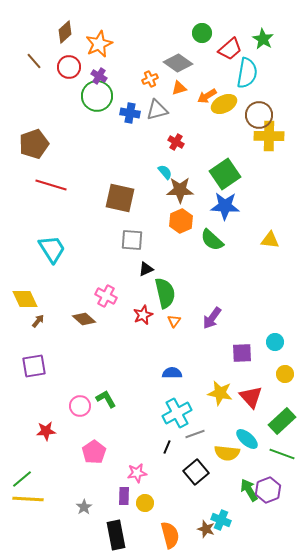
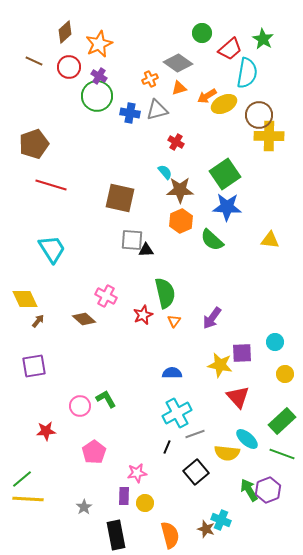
brown line at (34, 61): rotated 24 degrees counterclockwise
blue star at (225, 206): moved 2 px right, 1 px down
black triangle at (146, 269): moved 19 px up; rotated 21 degrees clockwise
yellow star at (220, 393): moved 28 px up
red triangle at (251, 397): moved 13 px left
